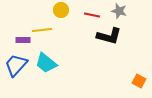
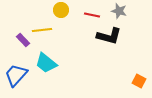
purple rectangle: rotated 48 degrees clockwise
blue trapezoid: moved 10 px down
